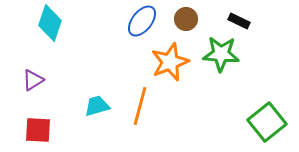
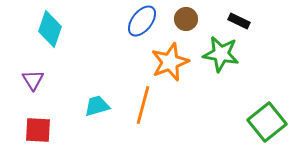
cyan diamond: moved 6 px down
green star: rotated 6 degrees clockwise
purple triangle: rotated 30 degrees counterclockwise
orange line: moved 3 px right, 1 px up
